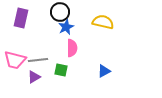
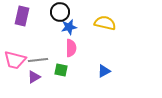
purple rectangle: moved 1 px right, 2 px up
yellow semicircle: moved 2 px right, 1 px down
blue star: moved 3 px right; rotated 14 degrees clockwise
pink semicircle: moved 1 px left
